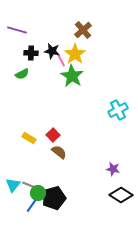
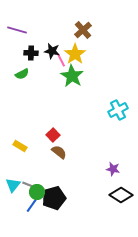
yellow rectangle: moved 9 px left, 8 px down
green circle: moved 1 px left, 1 px up
